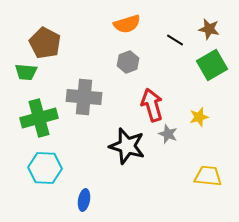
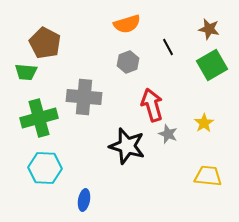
black line: moved 7 px left, 7 px down; rotated 30 degrees clockwise
yellow star: moved 5 px right, 6 px down; rotated 18 degrees counterclockwise
